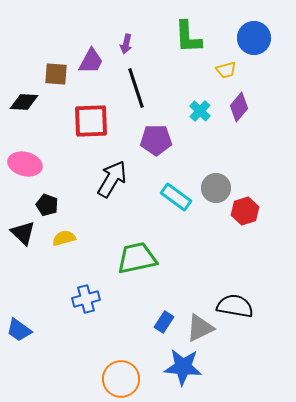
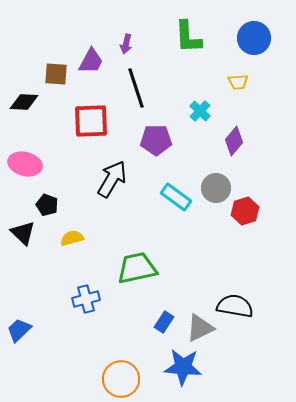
yellow trapezoid: moved 12 px right, 12 px down; rotated 10 degrees clockwise
purple diamond: moved 5 px left, 34 px down
yellow semicircle: moved 8 px right
green trapezoid: moved 10 px down
blue trapezoid: rotated 100 degrees clockwise
